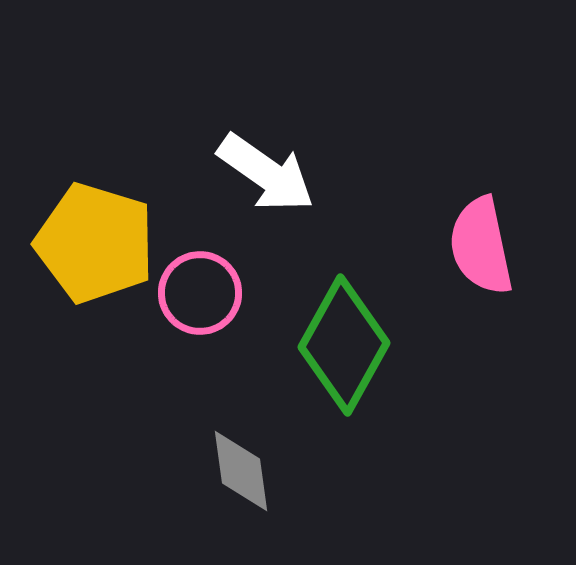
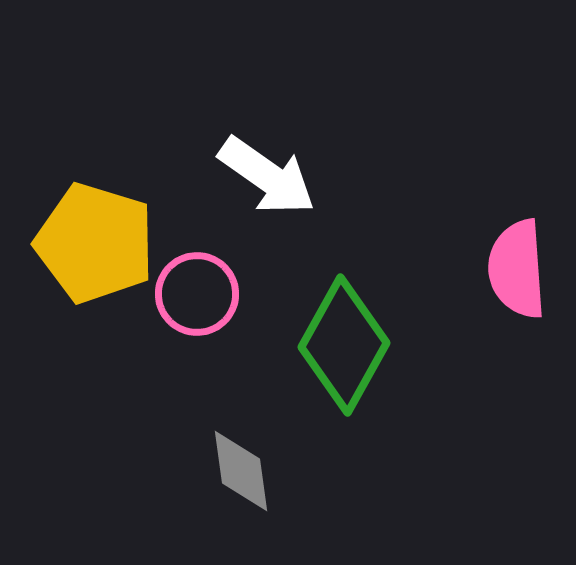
white arrow: moved 1 px right, 3 px down
pink semicircle: moved 36 px right, 23 px down; rotated 8 degrees clockwise
pink circle: moved 3 px left, 1 px down
